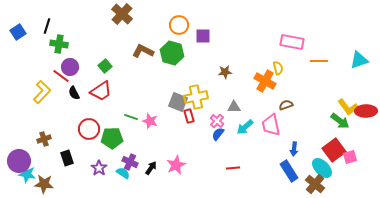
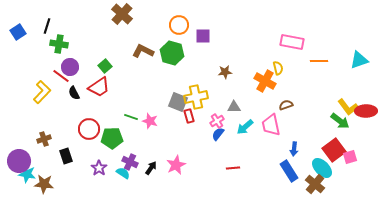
red trapezoid at (101, 91): moved 2 px left, 4 px up
pink cross at (217, 121): rotated 16 degrees clockwise
black rectangle at (67, 158): moved 1 px left, 2 px up
